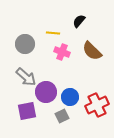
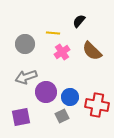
pink cross: rotated 35 degrees clockwise
gray arrow: rotated 120 degrees clockwise
red cross: rotated 35 degrees clockwise
purple square: moved 6 px left, 6 px down
